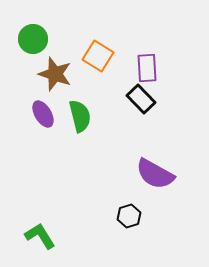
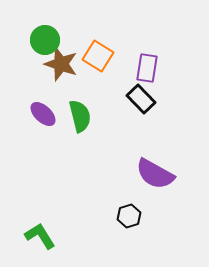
green circle: moved 12 px right, 1 px down
purple rectangle: rotated 12 degrees clockwise
brown star: moved 6 px right, 10 px up
purple ellipse: rotated 16 degrees counterclockwise
